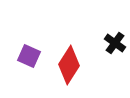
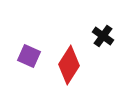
black cross: moved 12 px left, 7 px up
